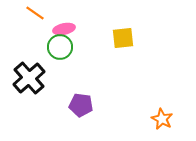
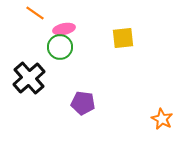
purple pentagon: moved 2 px right, 2 px up
